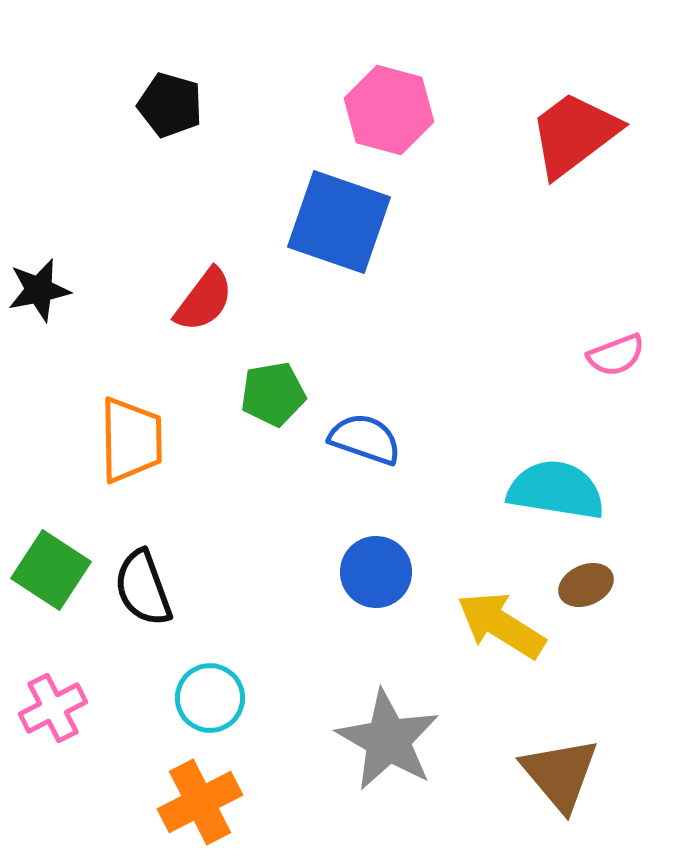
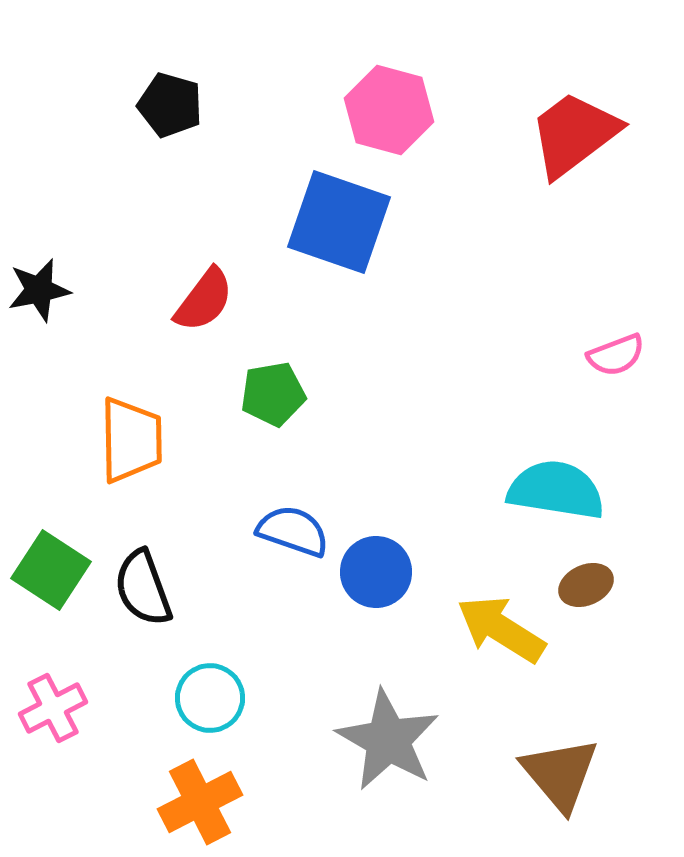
blue semicircle: moved 72 px left, 92 px down
yellow arrow: moved 4 px down
